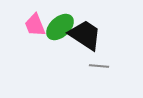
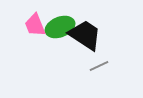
green ellipse: rotated 20 degrees clockwise
gray line: rotated 30 degrees counterclockwise
